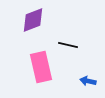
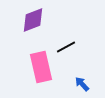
black line: moved 2 px left, 2 px down; rotated 42 degrees counterclockwise
blue arrow: moved 6 px left, 3 px down; rotated 35 degrees clockwise
